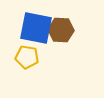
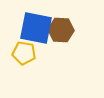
yellow pentagon: moved 3 px left, 4 px up
